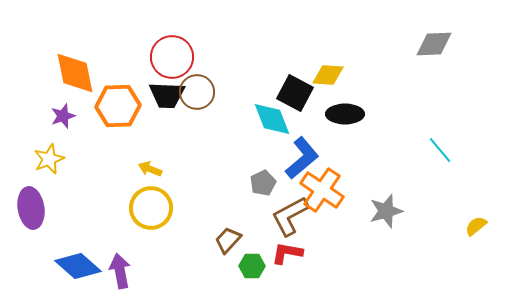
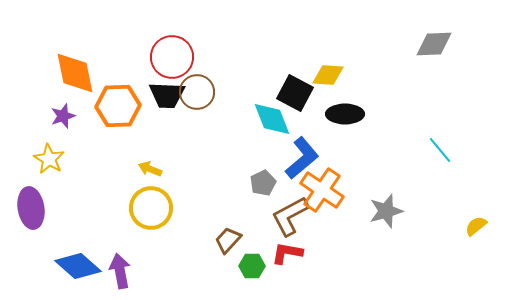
yellow star: rotated 20 degrees counterclockwise
